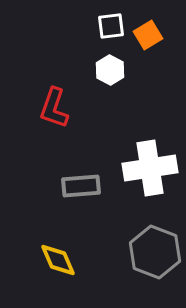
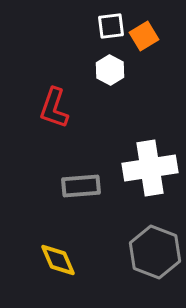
orange square: moved 4 px left, 1 px down
